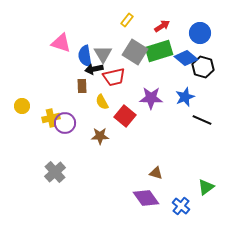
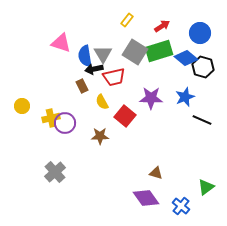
brown rectangle: rotated 24 degrees counterclockwise
